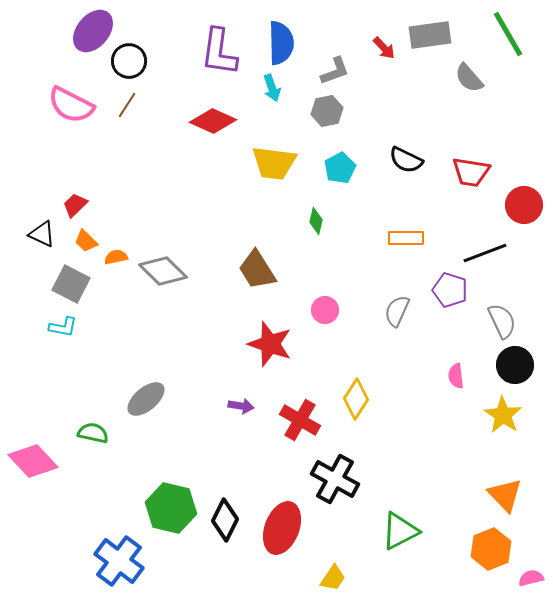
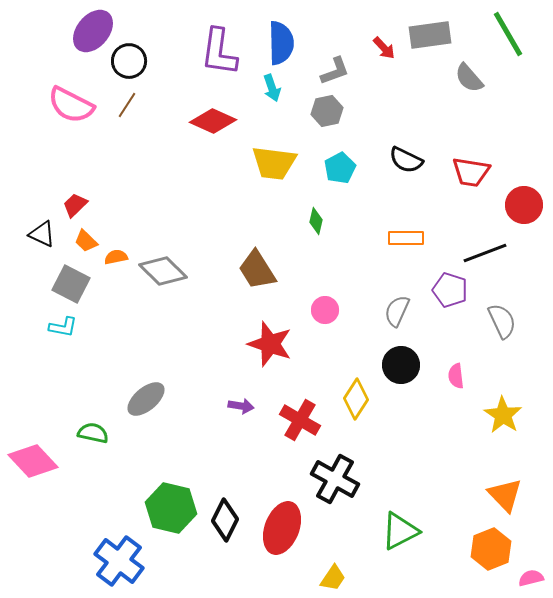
black circle at (515, 365): moved 114 px left
